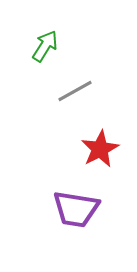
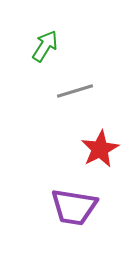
gray line: rotated 12 degrees clockwise
purple trapezoid: moved 2 px left, 2 px up
